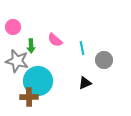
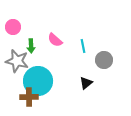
cyan line: moved 1 px right, 2 px up
black triangle: moved 1 px right; rotated 16 degrees counterclockwise
